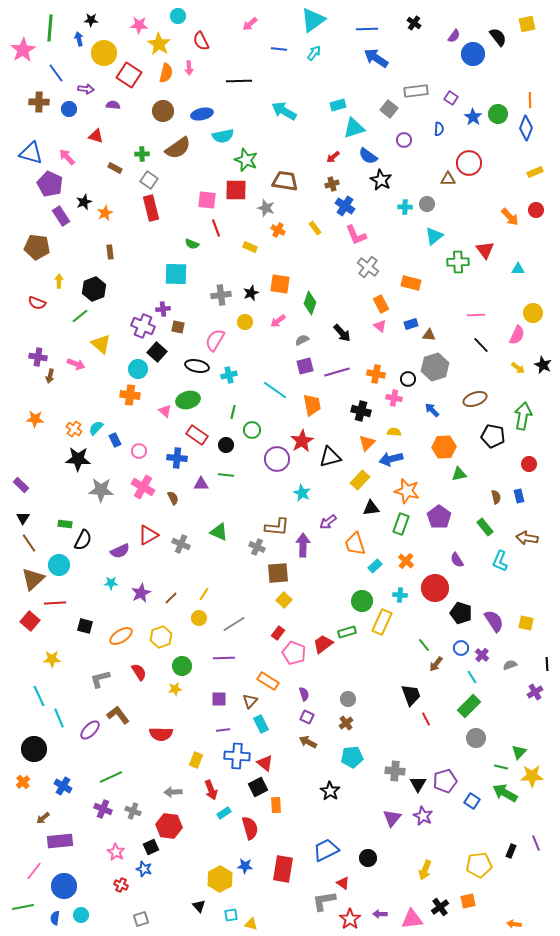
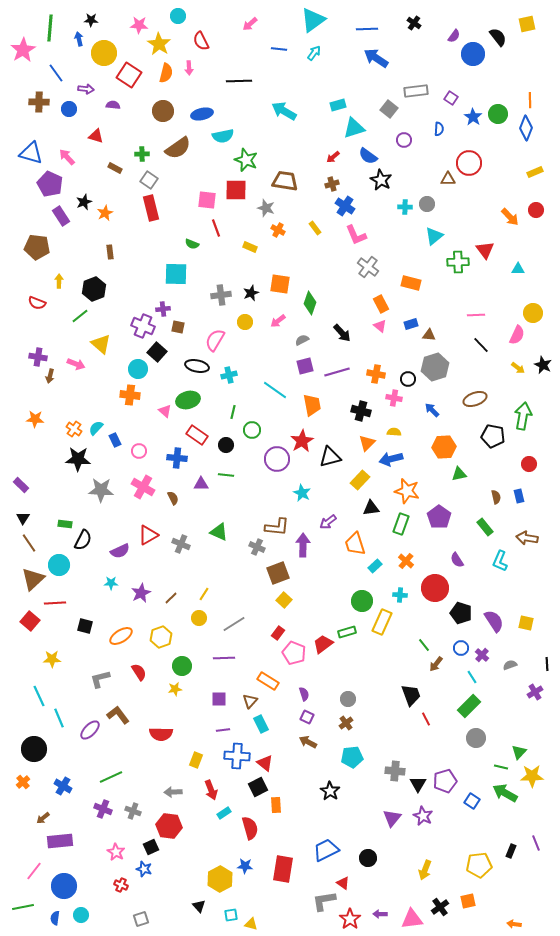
brown square at (278, 573): rotated 15 degrees counterclockwise
